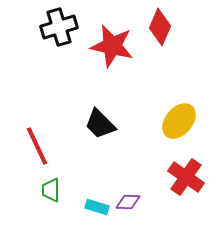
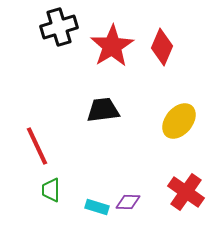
red diamond: moved 2 px right, 20 px down
red star: rotated 27 degrees clockwise
black trapezoid: moved 3 px right, 14 px up; rotated 128 degrees clockwise
red cross: moved 15 px down
